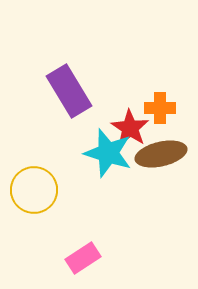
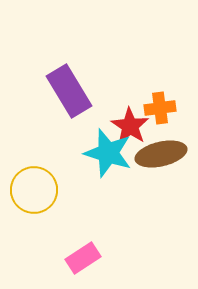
orange cross: rotated 8 degrees counterclockwise
red star: moved 2 px up
